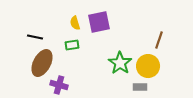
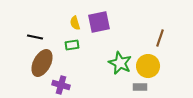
brown line: moved 1 px right, 2 px up
green star: rotated 10 degrees counterclockwise
purple cross: moved 2 px right
